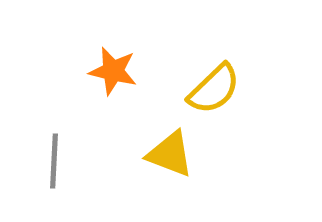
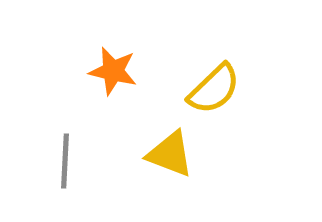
gray line: moved 11 px right
